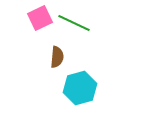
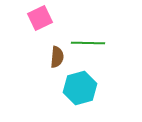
green line: moved 14 px right, 20 px down; rotated 24 degrees counterclockwise
